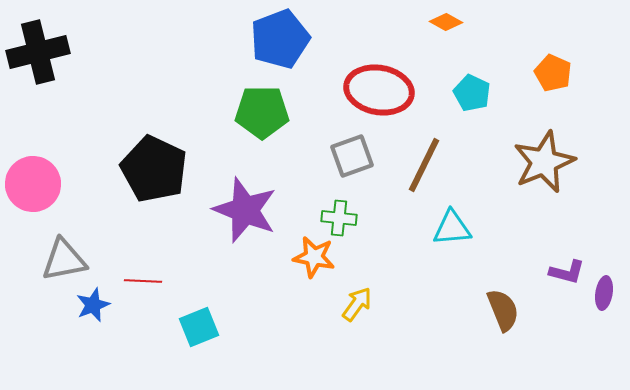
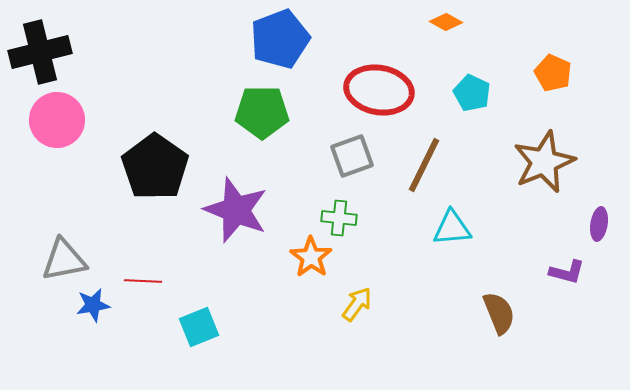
black cross: moved 2 px right
black pentagon: moved 1 px right, 2 px up; rotated 10 degrees clockwise
pink circle: moved 24 px right, 64 px up
purple star: moved 9 px left
orange star: moved 3 px left; rotated 24 degrees clockwise
purple ellipse: moved 5 px left, 69 px up
blue star: rotated 12 degrees clockwise
brown semicircle: moved 4 px left, 3 px down
